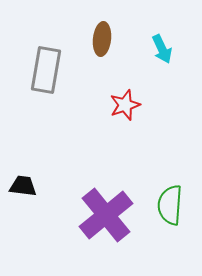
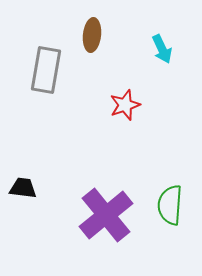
brown ellipse: moved 10 px left, 4 px up
black trapezoid: moved 2 px down
